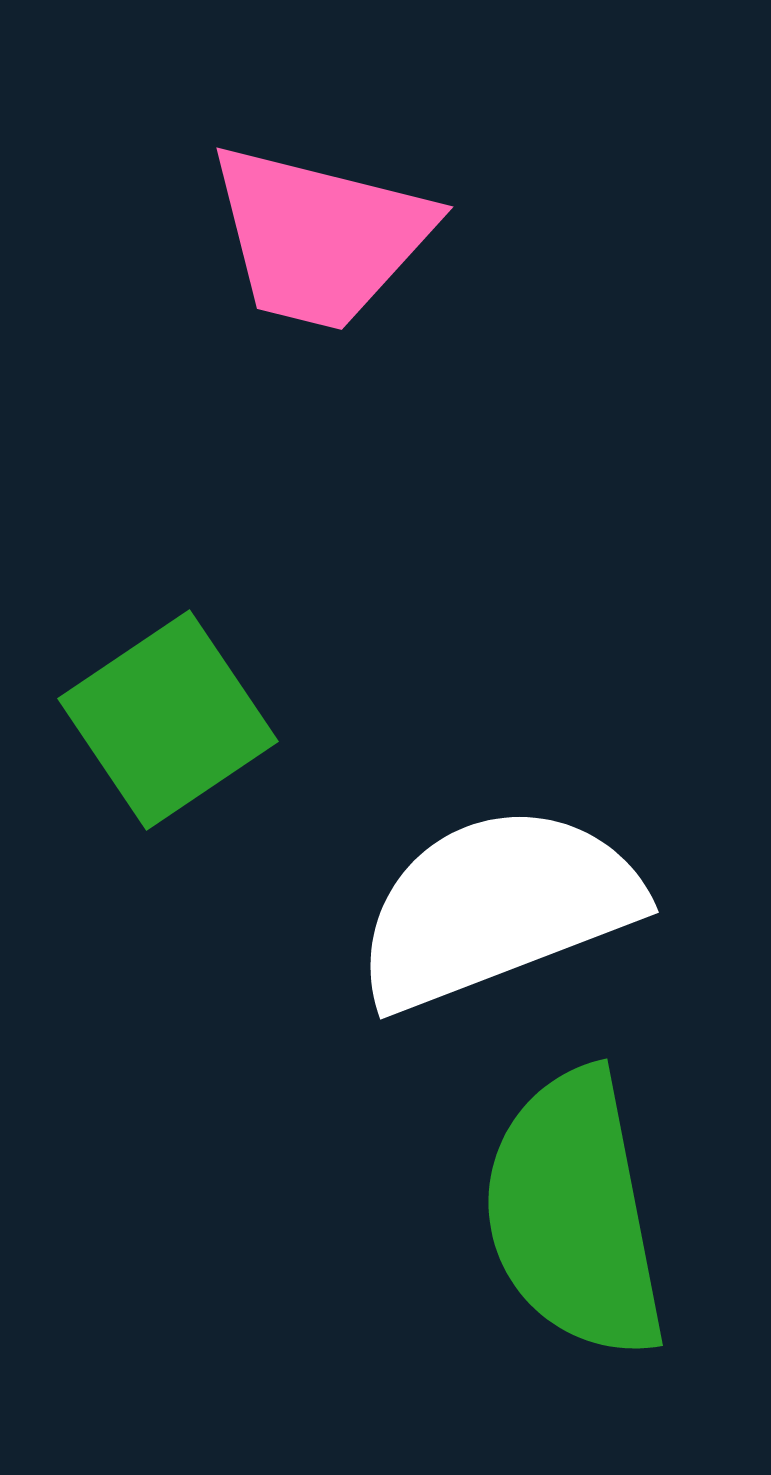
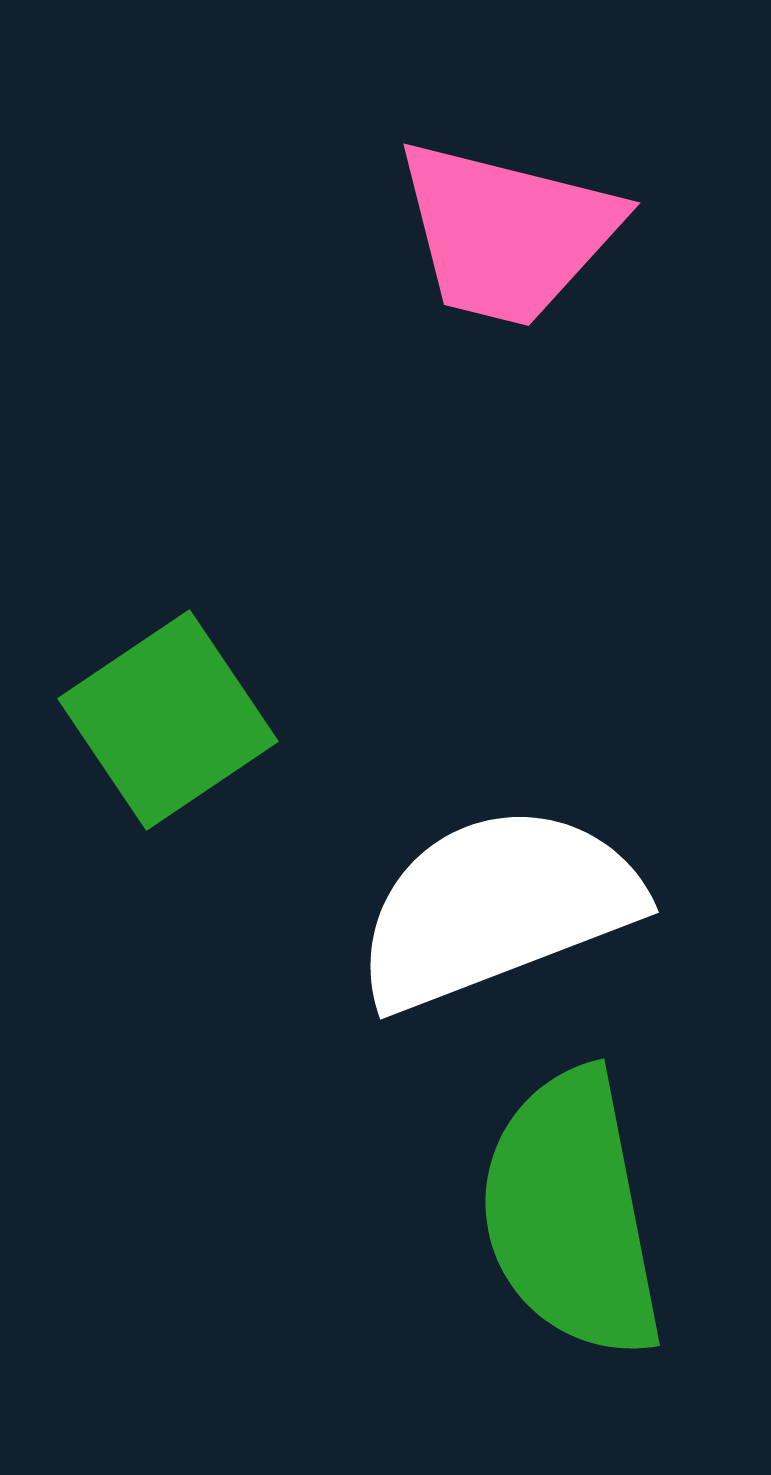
pink trapezoid: moved 187 px right, 4 px up
green semicircle: moved 3 px left
